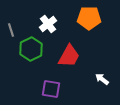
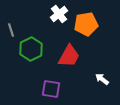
orange pentagon: moved 3 px left, 6 px down; rotated 10 degrees counterclockwise
white cross: moved 11 px right, 10 px up
